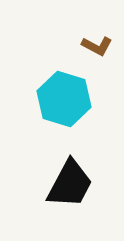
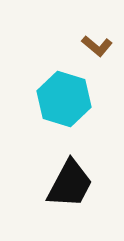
brown L-shape: rotated 12 degrees clockwise
